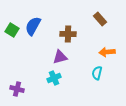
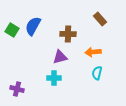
orange arrow: moved 14 px left
cyan cross: rotated 24 degrees clockwise
